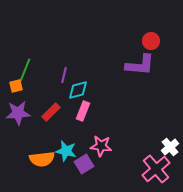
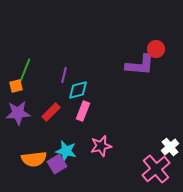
red circle: moved 5 px right, 8 px down
pink star: rotated 20 degrees counterclockwise
orange semicircle: moved 8 px left
purple square: moved 27 px left
